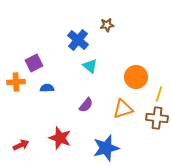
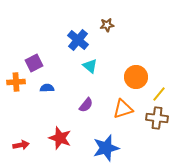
yellow line: rotated 21 degrees clockwise
red arrow: rotated 14 degrees clockwise
